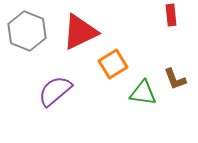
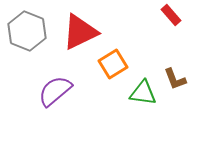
red rectangle: rotated 35 degrees counterclockwise
